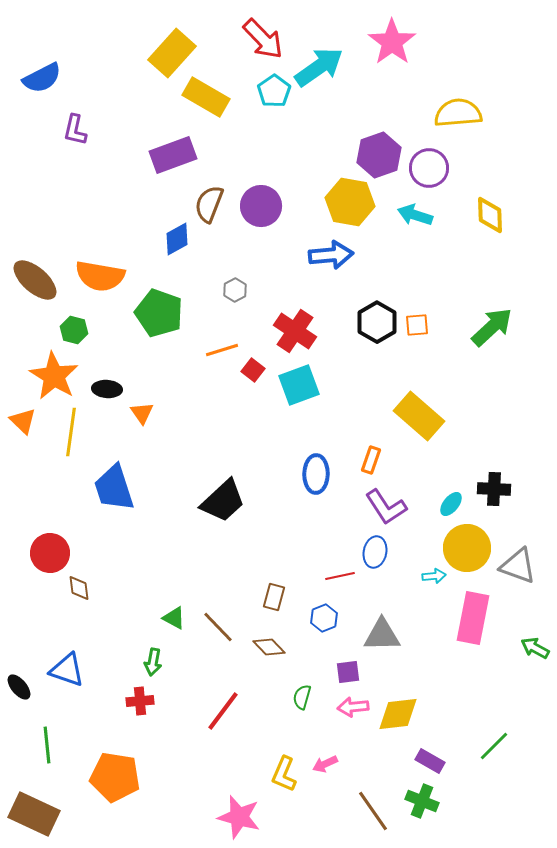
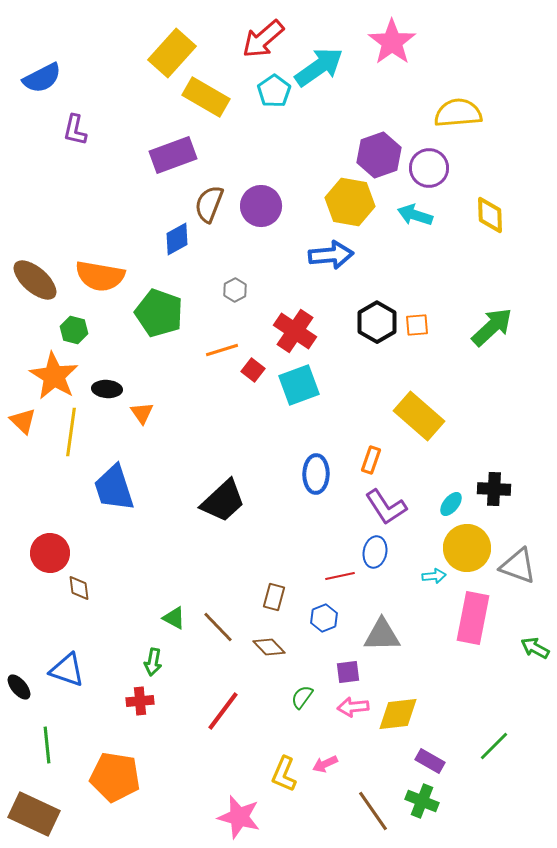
red arrow at (263, 39): rotated 93 degrees clockwise
green semicircle at (302, 697): rotated 20 degrees clockwise
